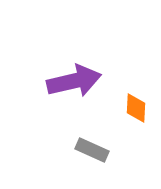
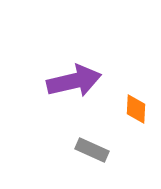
orange diamond: moved 1 px down
